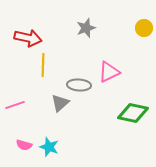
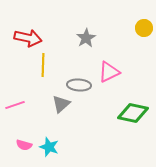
gray star: moved 10 px down; rotated 12 degrees counterclockwise
gray triangle: moved 1 px right, 1 px down
